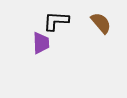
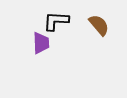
brown semicircle: moved 2 px left, 2 px down
